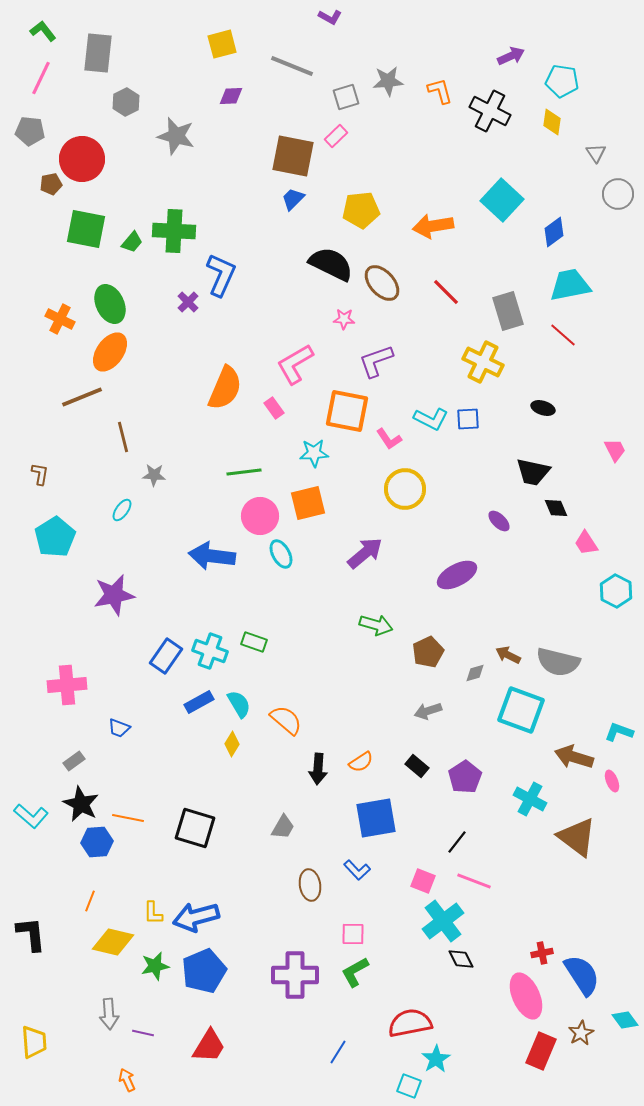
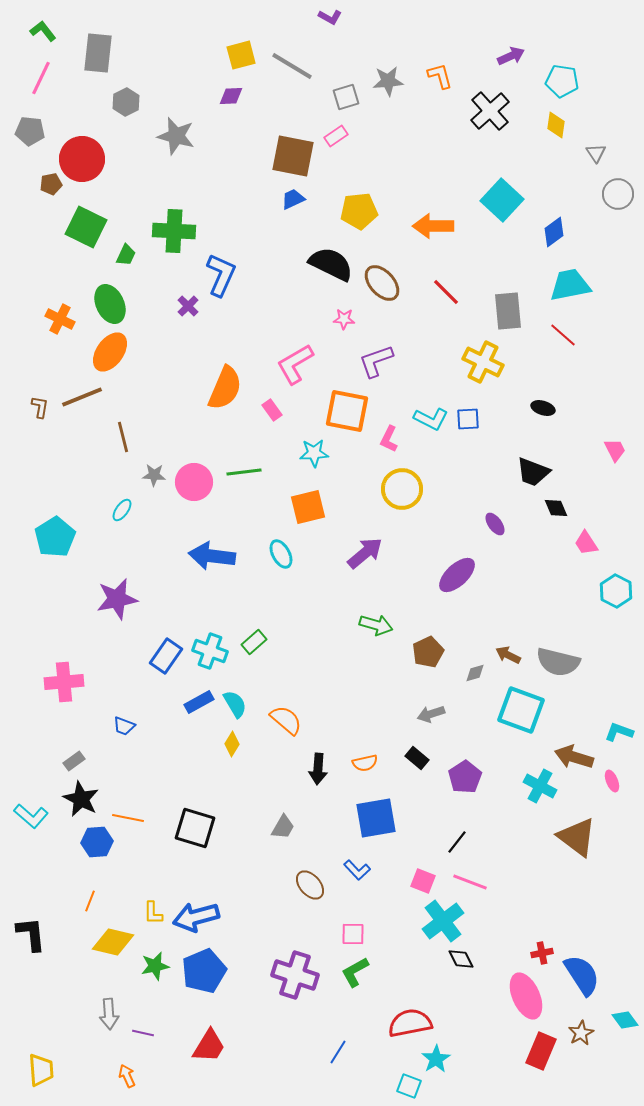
yellow square at (222, 44): moved 19 px right, 11 px down
gray line at (292, 66): rotated 9 degrees clockwise
orange L-shape at (440, 91): moved 15 px up
black cross at (490, 111): rotated 21 degrees clockwise
yellow diamond at (552, 122): moved 4 px right, 3 px down
pink rectangle at (336, 136): rotated 10 degrees clockwise
blue trapezoid at (293, 199): rotated 20 degrees clockwise
yellow pentagon at (361, 210): moved 2 px left, 1 px down
orange arrow at (433, 226): rotated 9 degrees clockwise
green square at (86, 229): moved 2 px up; rotated 15 degrees clockwise
green trapezoid at (132, 242): moved 6 px left, 13 px down; rotated 15 degrees counterclockwise
purple cross at (188, 302): moved 4 px down
gray rectangle at (508, 311): rotated 12 degrees clockwise
pink rectangle at (274, 408): moved 2 px left, 2 px down
pink L-shape at (389, 439): rotated 60 degrees clockwise
black trapezoid at (533, 472): rotated 9 degrees clockwise
brown L-shape at (40, 474): moved 67 px up
yellow circle at (405, 489): moved 3 px left
orange square at (308, 503): moved 4 px down
pink circle at (260, 516): moved 66 px left, 34 px up
purple ellipse at (499, 521): moved 4 px left, 3 px down; rotated 10 degrees clockwise
purple ellipse at (457, 575): rotated 15 degrees counterclockwise
purple star at (114, 595): moved 3 px right, 4 px down
green rectangle at (254, 642): rotated 60 degrees counterclockwise
pink cross at (67, 685): moved 3 px left, 3 px up
cyan semicircle at (239, 704): moved 4 px left
gray arrow at (428, 711): moved 3 px right, 3 px down
blue trapezoid at (119, 728): moved 5 px right, 2 px up
orange semicircle at (361, 762): moved 4 px right, 1 px down; rotated 20 degrees clockwise
black rectangle at (417, 766): moved 8 px up
cyan cross at (530, 799): moved 10 px right, 13 px up
black star at (81, 804): moved 5 px up
pink line at (474, 881): moved 4 px left, 1 px down
brown ellipse at (310, 885): rotated 32 degrees counterclockwise
purple cross at (295, 975): rotated 18 degrees clockwise
yellow trapezoid at (34, 1042): moved 7 px right, 28 px down
orange arrow at (127, 1080): moved 4 px up
